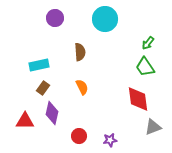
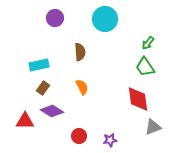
purple diamond: moved 2 px up; rotated 70 degrees counterclockwise
